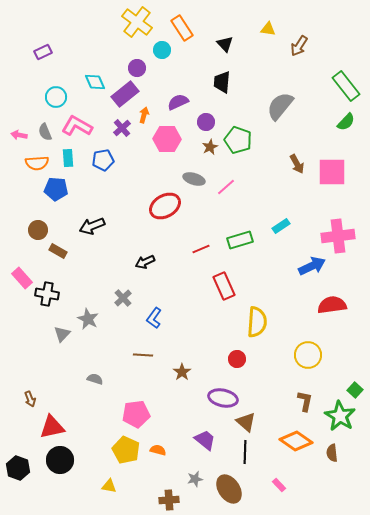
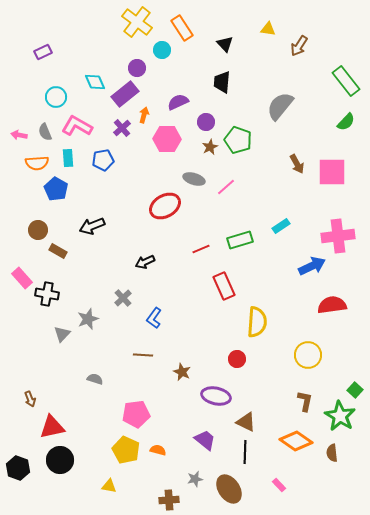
green rectangle at (346, 86): moved 5 px up
blue pentagon at (56, 189): rotated 25 degrees clockwise
gray star at (88, 319): rotated 25 degrees clockwise
brown star at (182, 372): rotated 12 degrees counterclockwise
purple ellipse at (223, 398): moved 7 px left, 2 px up
brown triangle at (246, 422): rotated 15 degrees counterclockwise
